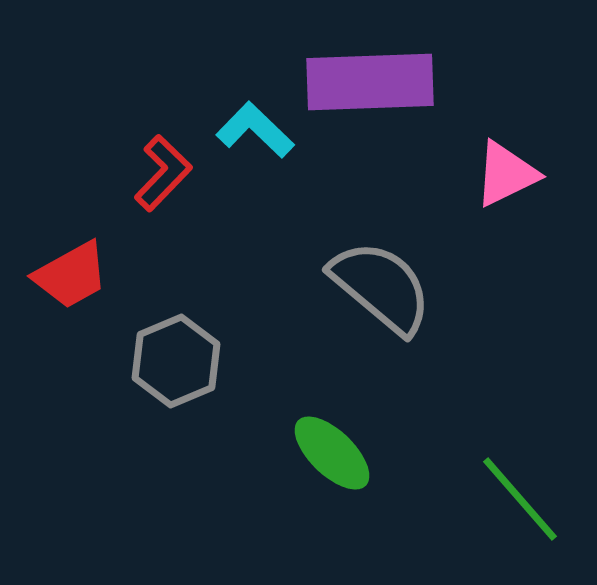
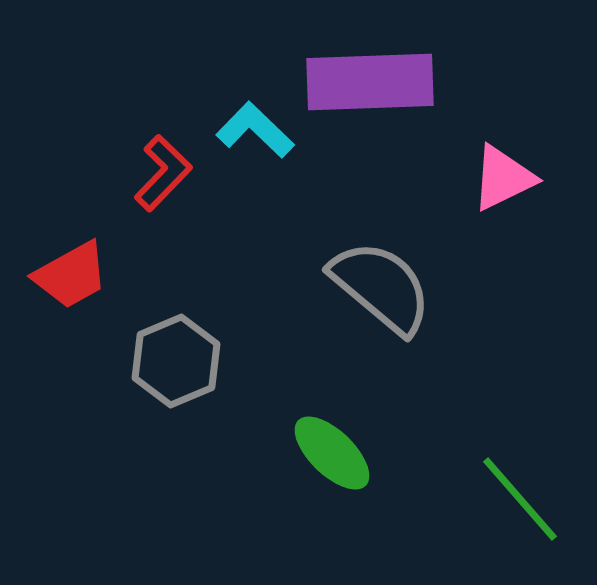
pink triangle: moved 3 px left, 4 px down
